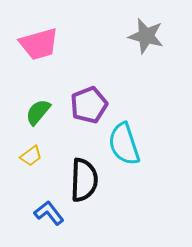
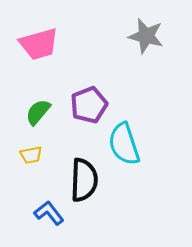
yellow trapezoid: moved 1 px up; rotated 25 degrees clockwise
